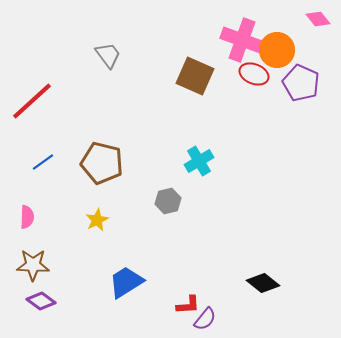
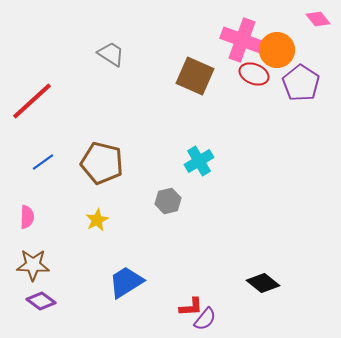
gray trapezoid: moved 3 px right, 1 px up; rotated 20 degrees counterclockwise
purple pentagon: rotated 9 degrees clockwise
red L-shape: moved 3 px right, 2 px down
